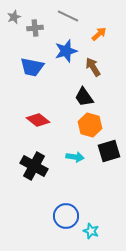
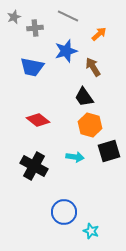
blue circle: moved 2 px left, 4 px up
